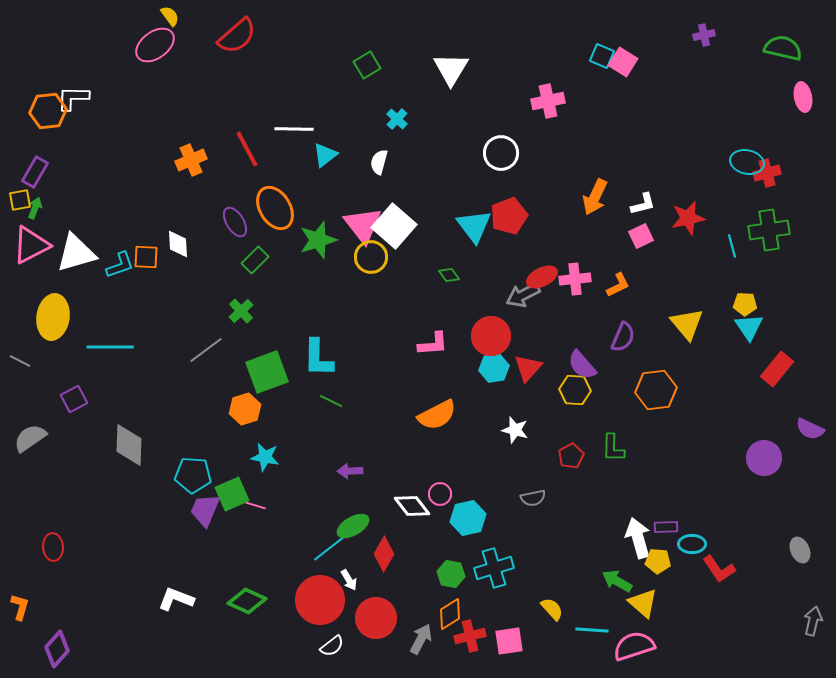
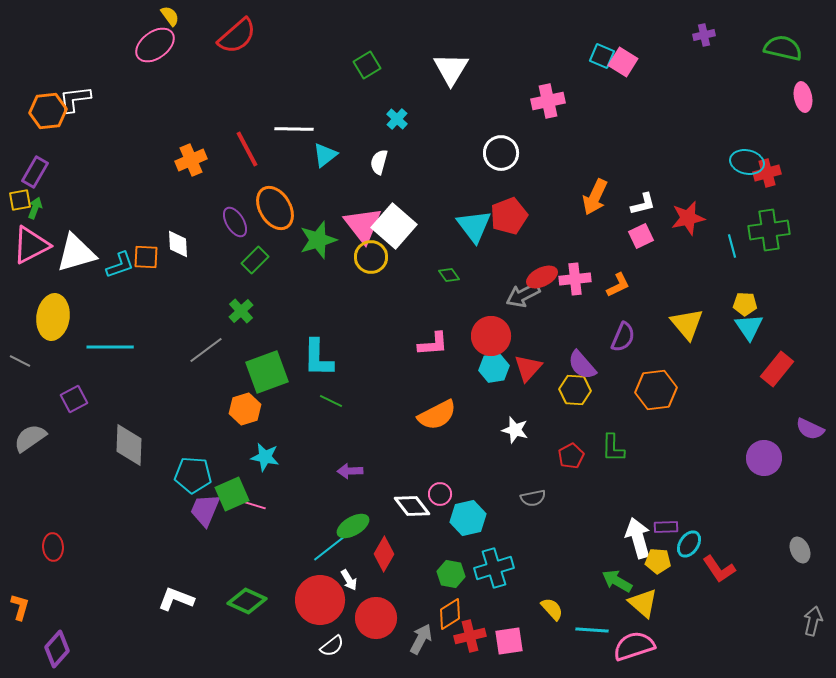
white L-shape at (73, 98): moved 2 px right, 1 px down; rotated 8 degrees counterclockwise
cyan ellipse at (692, 544): moved 3 px left; rotated 56 degrees counterclockwise
